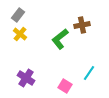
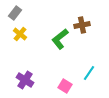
gray rectangle: moved 3 px left, 2 px up
purple cross: moved 1 px left, 2 px down
